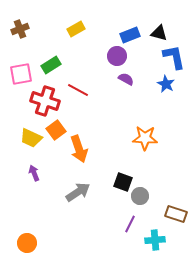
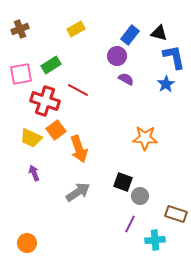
blue rectangle: rotated 30 degrees counterclockwise
blue star: rotated 12 degrees clockwise
